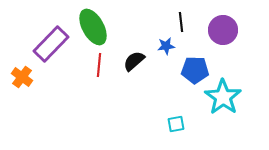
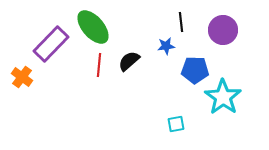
green ellipse: rotated 12 degrees counterclockwise
black semicircle: moved 5 px left
